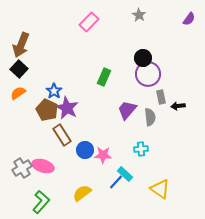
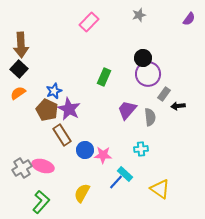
gray star: rotated 24 degrees clockwise
brown arrow: rotated 25 degrees counterclockwise
blue star: rotated 14 degrees clockwise
gray rectangle: moved 3 px right, 3 px up; rotated 48 degrees clockwise
purple star: moved 2 px right, 1 px down
yellow semicircle: rotated 24 degrees counterclockwise
